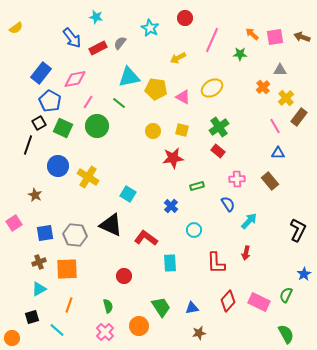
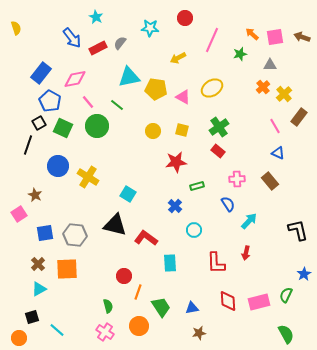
cyan star at (96, 17): rotated 16 degrees clockwise
yellow semicircle at (16, 28): rotated 72 degrees counterclockwise
cyan star at (150, 28): rotated 24 degrees counterclockwise
green star at (240, 54): rotated 16 degrees counterclockwise
gray triangle at (280, 70): moved 10 px left, 5 px up
yellow cross at (286, 98): moved 2 px left, 4 px up
pink line at (88, 102): rotated 72 degrees counterclockwise
green line at (119, 103): moved 2 px left, 2 px down
blue triangle at (278, 153): rotated 24 degrees clockwise
red star at (173, 158): moved 3 px right, 4 px down
blue cross at (171, 206): moved 4 px right
pink square at (14, 223): moved 5 px right, 9 px up
black triangle at (111, 225): moved 4 px right; rotated 10 degrees counterclockwise
black L-shape at (298, 230): rotated 40 degrees counterclockwise
brown cross at (39, 262): moved 1 px left, 2 px down; rotated 24 degrees counterclockwise
red diamond at (228, 301): rotated 45 degrees counterclockwise
pink rectangle at (259, 302): rotated 40 degrees counterclockwise
orange line at (69, 305): moved 69 px right, 13 px up
pink cross at (105, 332): rotated 12 degrees counterclockwise
orange circle at (12, 338): moved 7 px right
